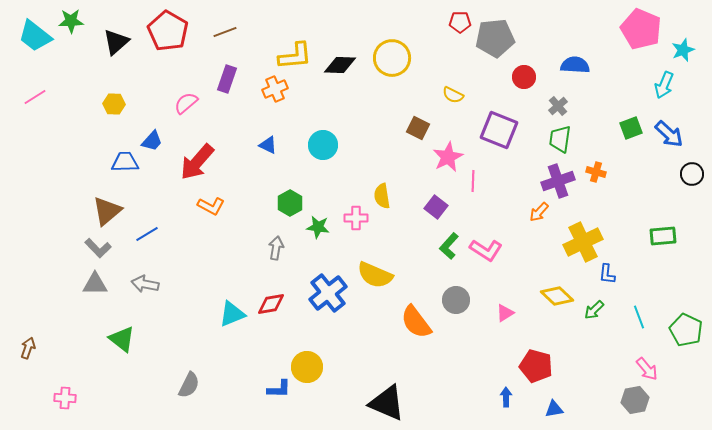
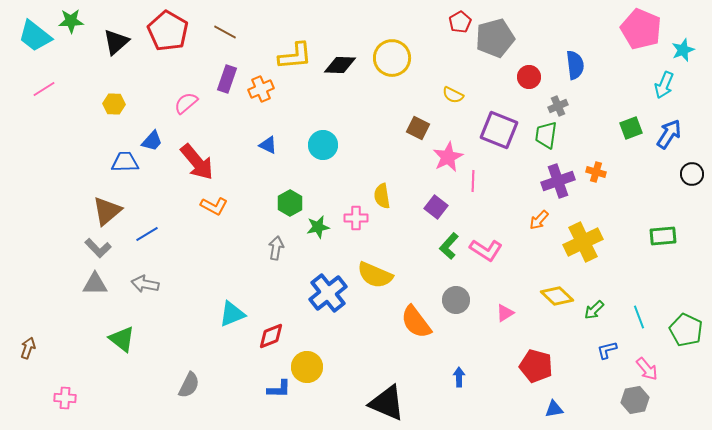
red pentagon at (460, 22): rotated 30 degrees counterclockwise
brown line at (225, 32): rotated 50 degrees clockwise
gray pentagon at (495, 38): rotated 9 degrees counterclockwise
blue semicircle at (575, 65): rotated 80 degrees clockwise
red circle at (524, 77): moved 5 px right
orange cross at (275, 89): moved 14 px left
pink line at (35, 97): moved 9 px right, 8 px up
gray cross at (558, 106): rotated 18 degrees clockwise
blue arrow at (669, 134): rotated 100 degrees counterclockwise
green trapezoid at (560, 139): moved 14 px left, 4 px up
red arrow at (197, 162): rotated 81 degrees counterclockwise
orange L-shape at (211, 206): moved 3 px right
orange arrow at (539, 212): moved 8 px down
green star at (318, 227): rotated 20 degrees counterclockwise
blue L-shape at (607, 274): moved 76 px down; rotated 70 degrees clockwise
red diamond at (271, 304): moved 32 px down; rotated 12 degrees counterclockwise
blue arrow at (506, 397): moved 47 px left, 20 px up
